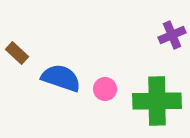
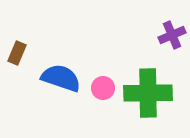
brown rectangle: rotated 70 degrees clockwise
pink circle: moved 2 px left, 1 px up
green cross: moved 9 px left, 8 px up
